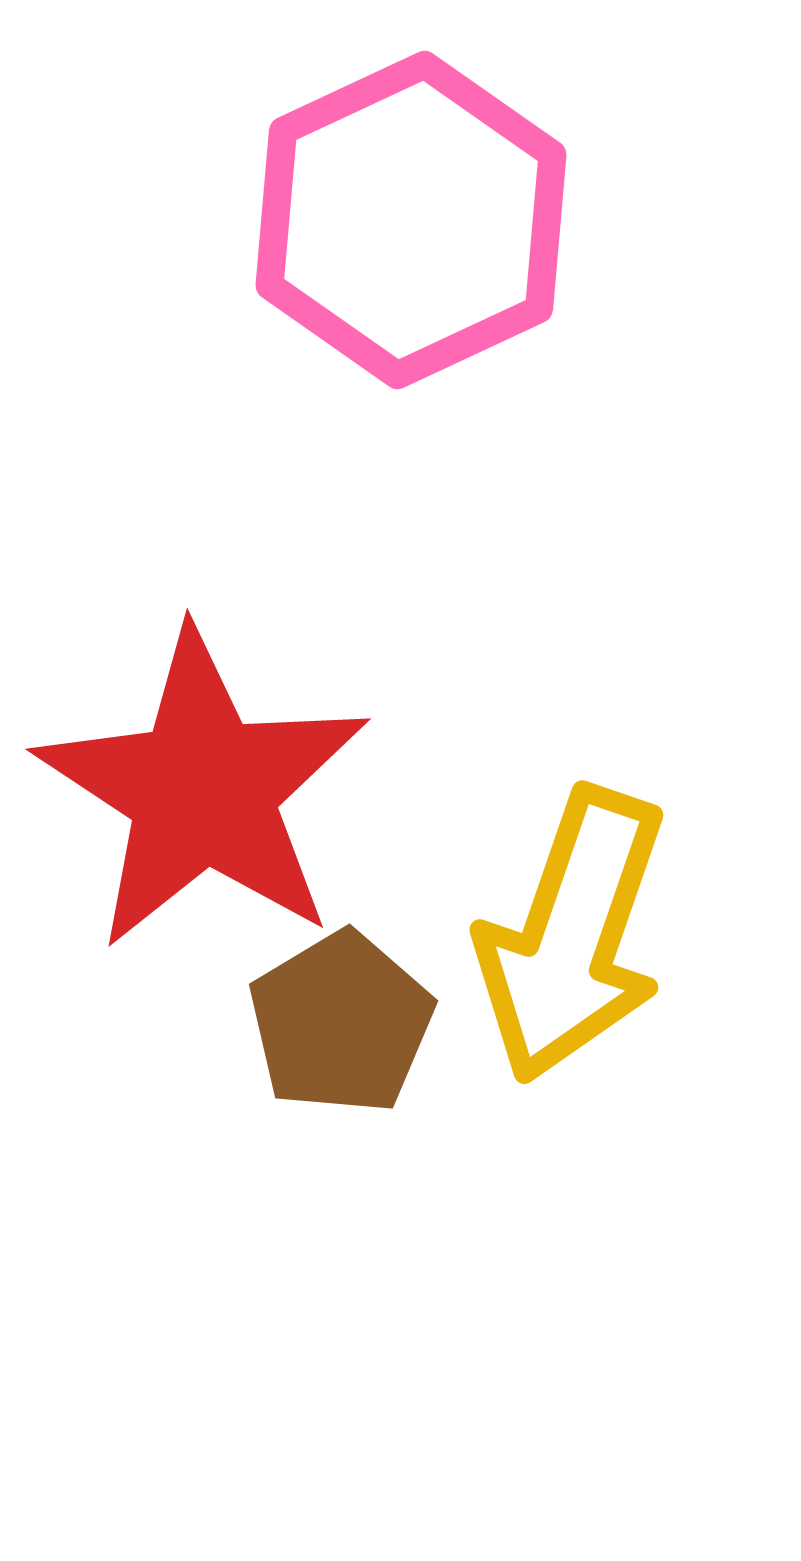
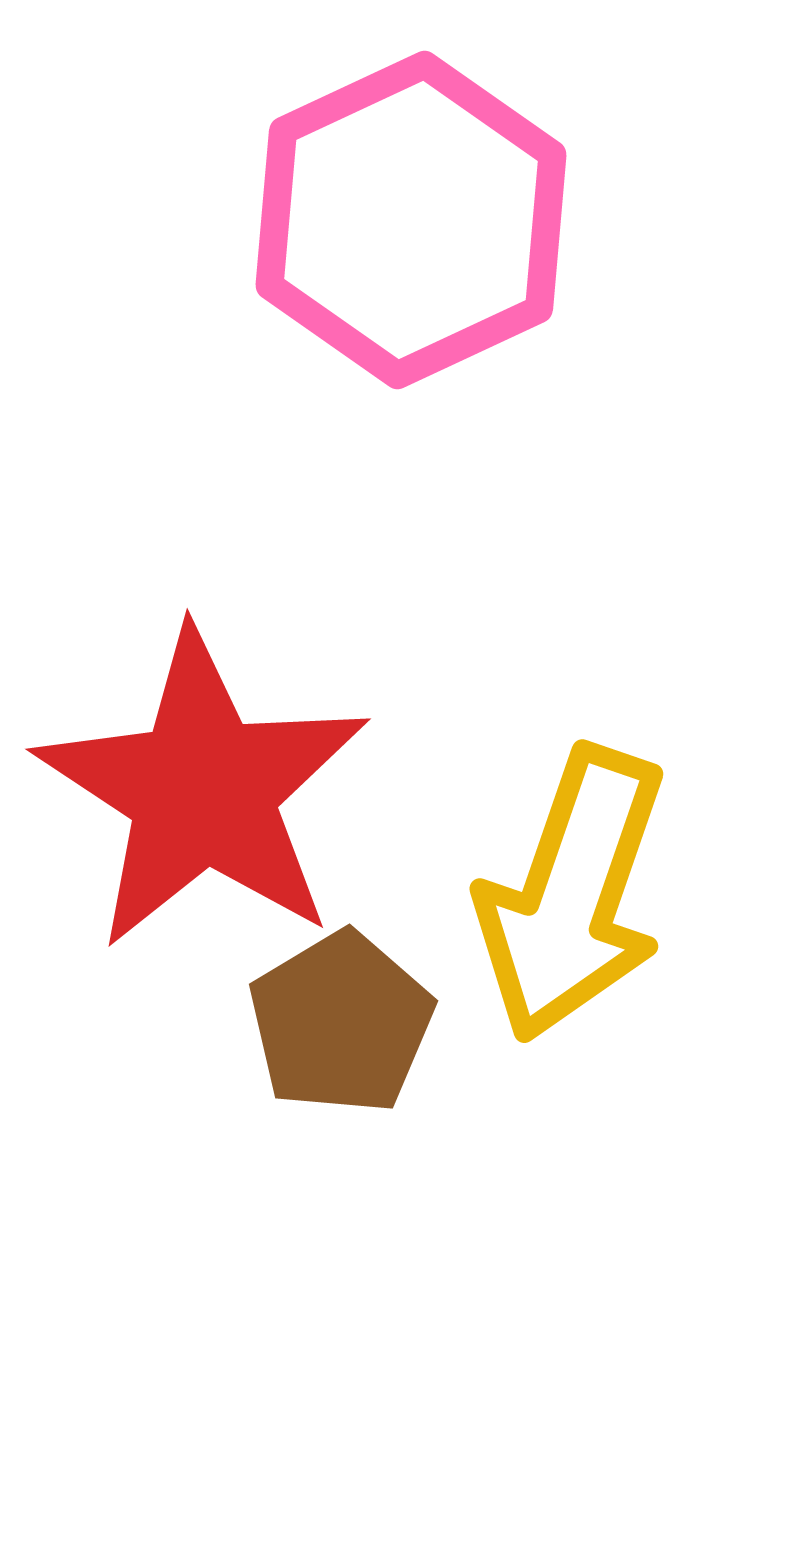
yellow arrow: moved 41 px up
